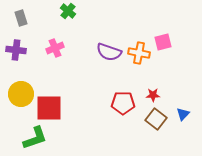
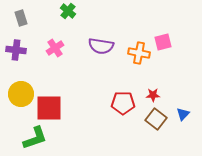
pink cross: rotated 12 degrees counterclockwise
purple semicircle: moved 8 px left, 6 px up; rotated 10 degrees counterclockwise
